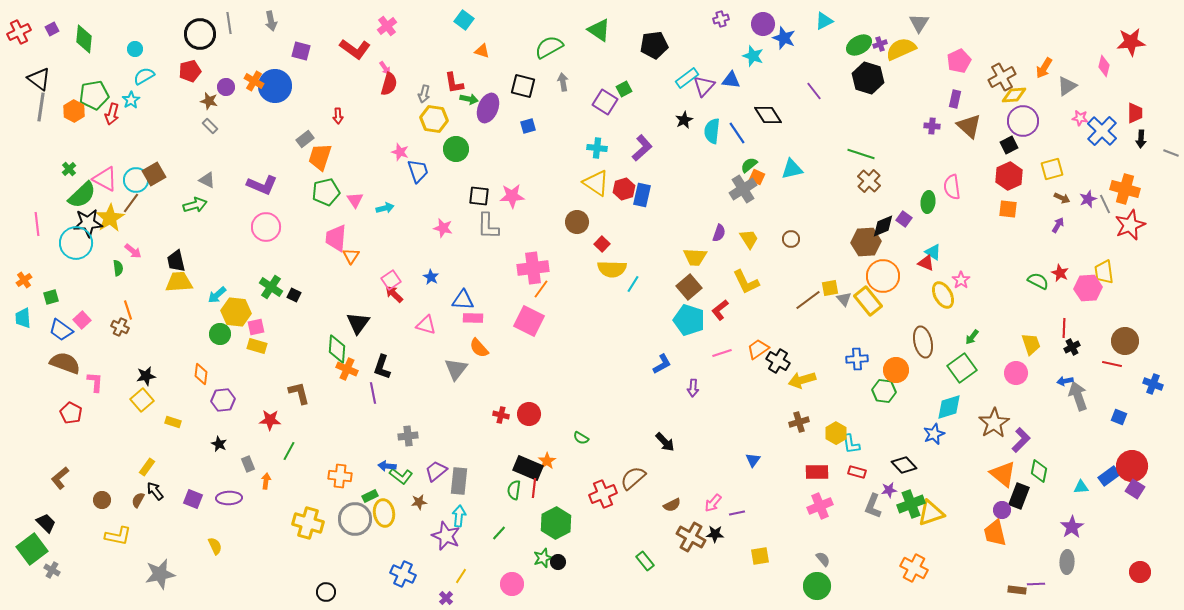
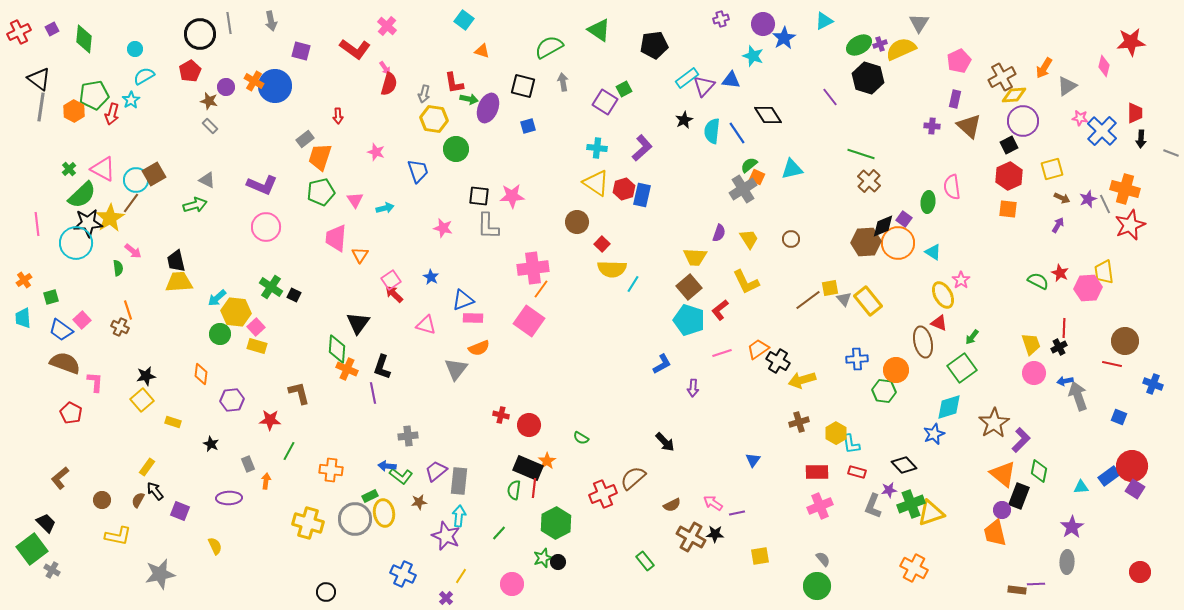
pink cross at (387, 26): rotated 12 degrees counterclockwise
blue star at (784, 38): rotated 20 degrees clockwise
red pentagon at (190, 71): rotated 15 degrees counterclockwise
purple line at (814, 91): moved 16 px right, 6 px down
pink star at (400, 152): moved 24 px left
pink triangle at (105, 179): moved 2 px left, 10 px up
green pentagon at (326, 192): moved 5 px left
orange triangle at (351, 256): moved 9 px right, 1 px up
red triangle at (926, 263): moved 13 px right, 60 px down
orange circle at (883, 276): moved 15 px right, 33 px up
cyan arrow at (217, 295): moved 3 px down
blue triangle at (463, 300): rotated 25 degrees counterclockwise
pink square at (529, 321): rotated 8 degrees clockwise
pink square at (256, 327): rotated 30 degrees counterclockwise
black cross at (1072, 347): moved 13 px left
orange semicircle at (479, 348): rotated 70 degrees counterclockwise
pink circle at (1016, 373): moved 18 px right
purple hexagon at (223, 400): moved 9 px right
red circle at (529, 414): moved 11 px down
black star at (219, 444): moved 8 px left
orange cross at (340, 476): moved 9 px left, 6 px up
purple square at (193, 499): moved 13 px left, 12 px down
pink arrow at (713, 503): rotated 84 degrees clockwise
